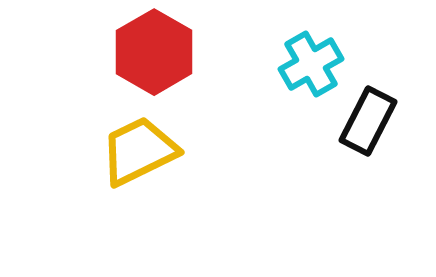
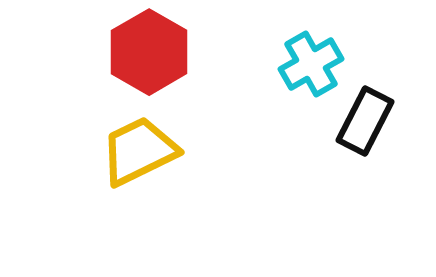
red hexagon: moved 5 px left
black rectangle: moved 3 px left
